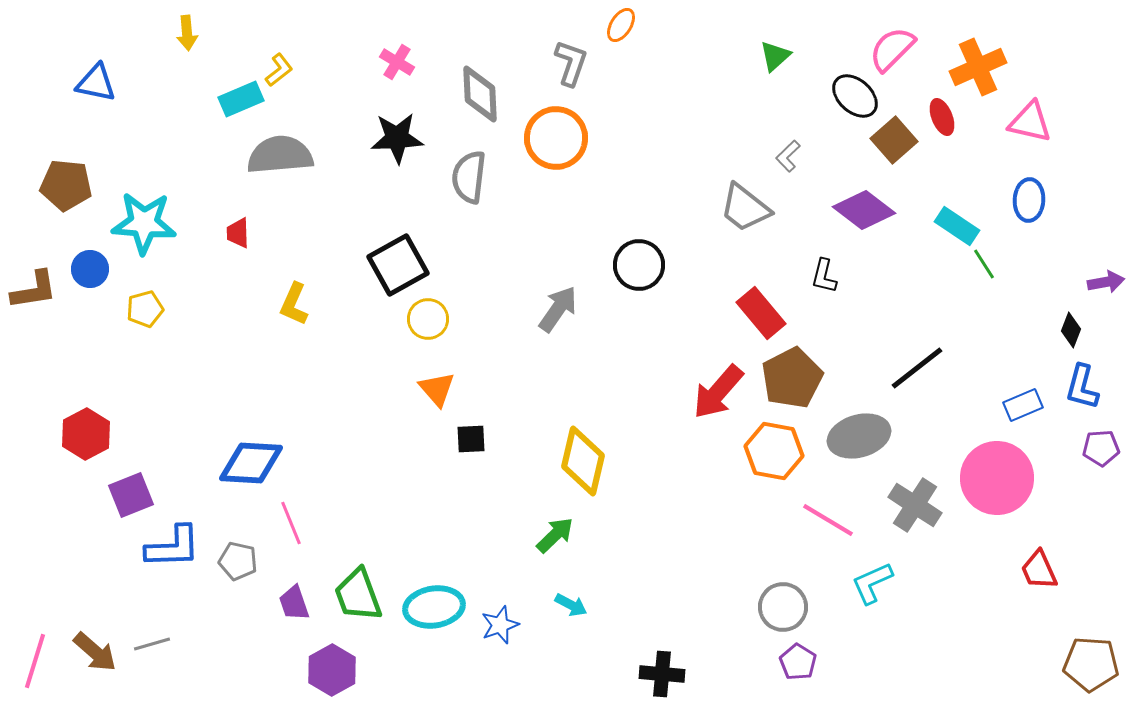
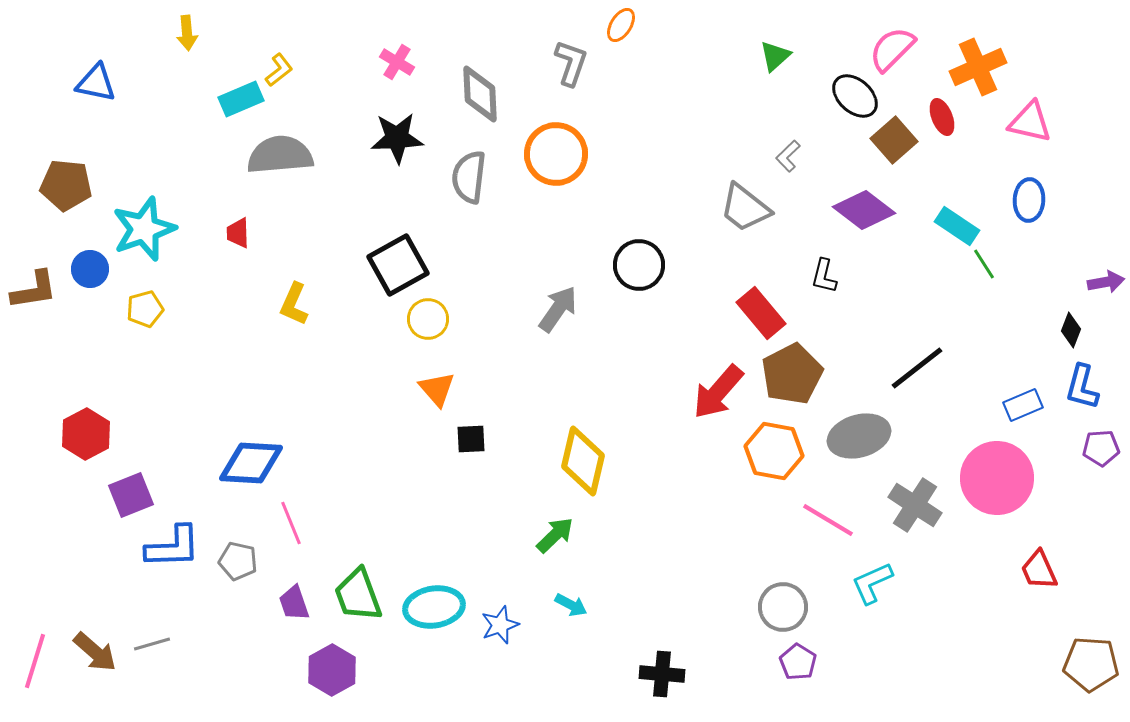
orange circle at (556, 138): moved 16 px down
cyan star at (144, 223): moved 6 px down; rotated 24 degrees counterclockwise
brown pentagon at (792, 378): moved 4 px up
